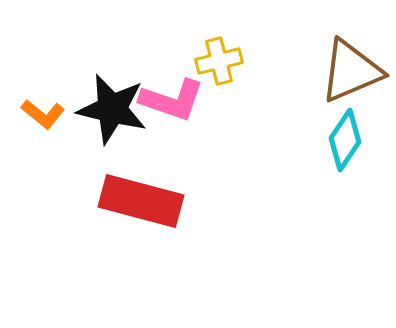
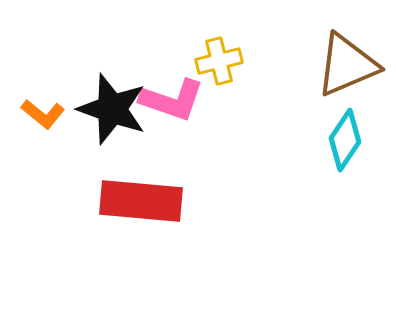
brown triangle: moved 4 px left, 6 px up
black star: rotated 6 degrees clockwise
red rectangle: rotated 10 degrees counterclockwise
